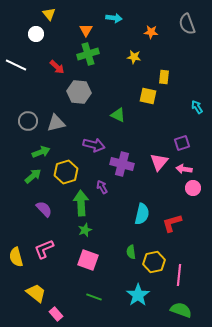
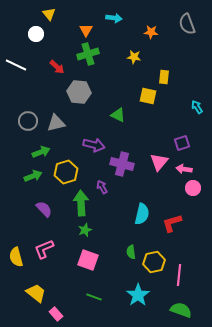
green arrow at (33, 176): rotated 18 degrees clockwise
